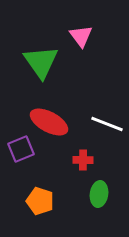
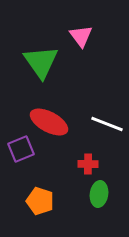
red cross: moved 5 px right, 4 px down
